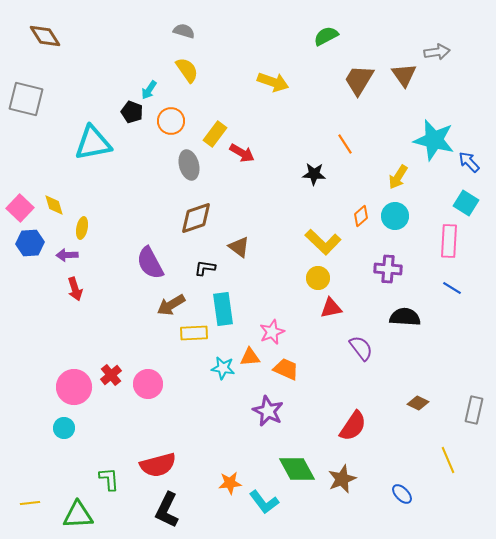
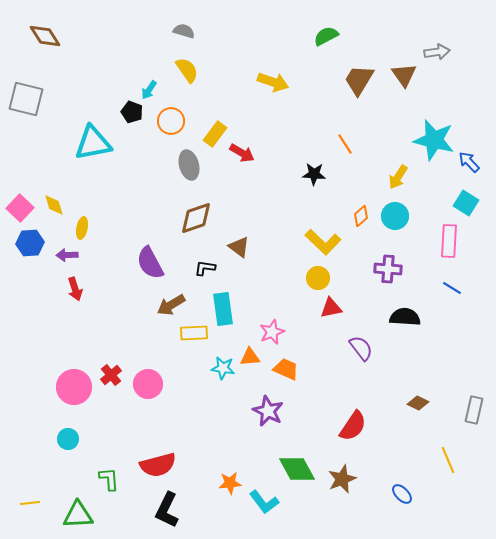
cyan circle at (64, 428): moved 4 px right, 11 px down
